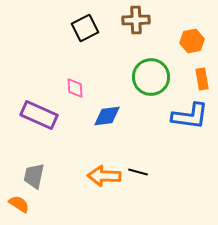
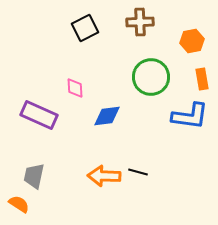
brown cross: moved 4 px right, 2 px down
